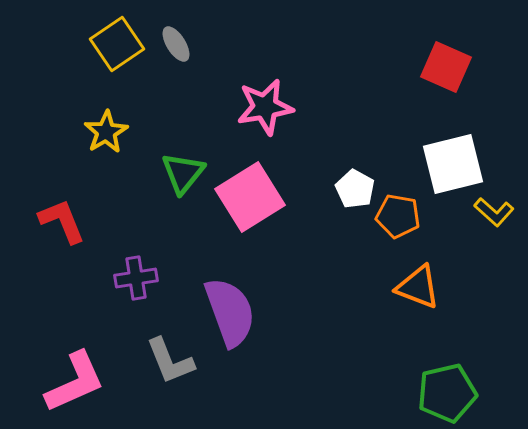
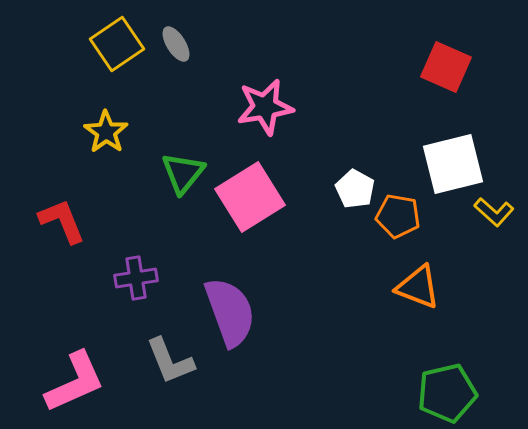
yellow star: rotated 6 degrees counterclockwise
